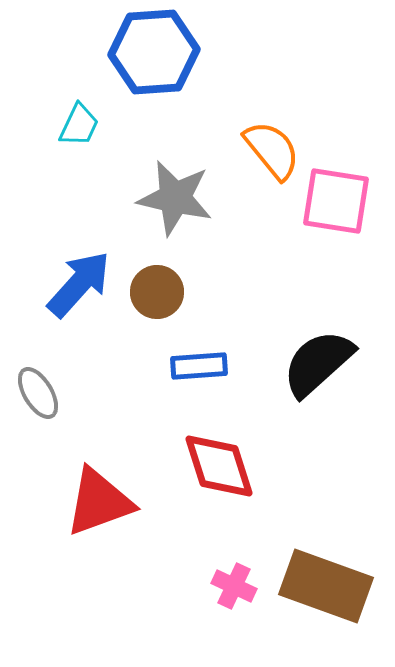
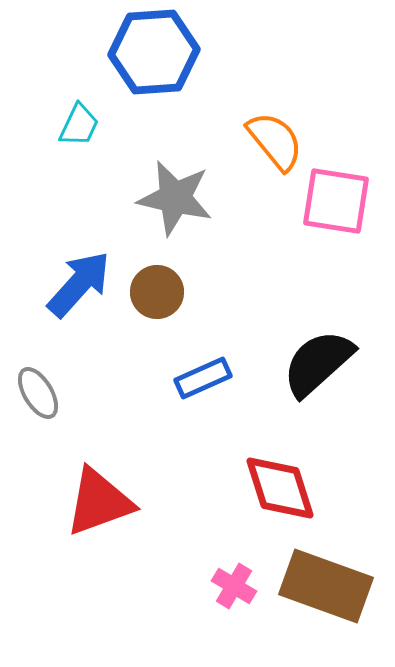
orange semicircle: moved 3 px right, 9 px up
blue rectangle: moved 4 px right, 12 px down; rotated 20 degrees counterclockwise
red diamond: moved 61 px right, 22 px down
pink cross: rotated 6 degrees clockwise
